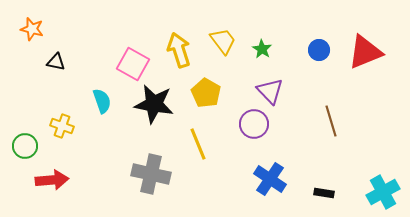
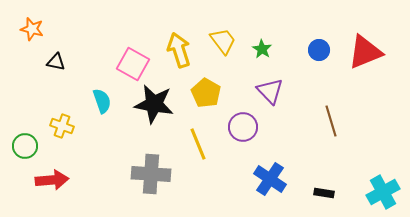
purple circle: moved 11 px left, 3 px down
gray cross: rotated 9 degrees counterclockwise
